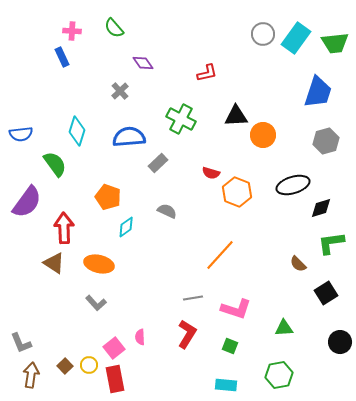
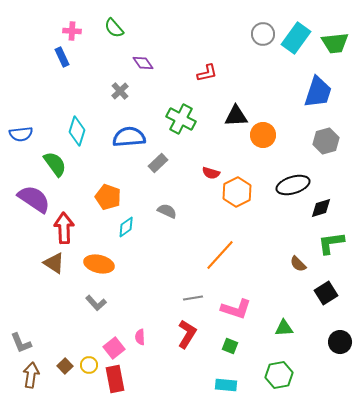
orange hexagon at (237, 192): rotated 12 degrees clockwise
purple semicircle at (27, 202): moved 7 px right, 3 px up; rotated 92 degrees counterclockwise
